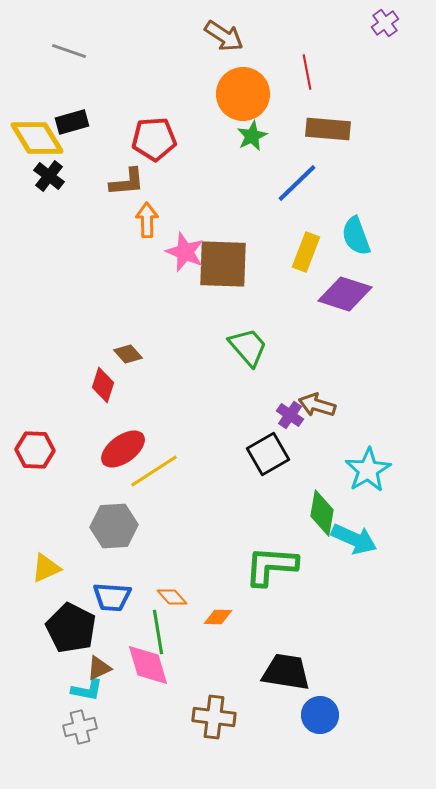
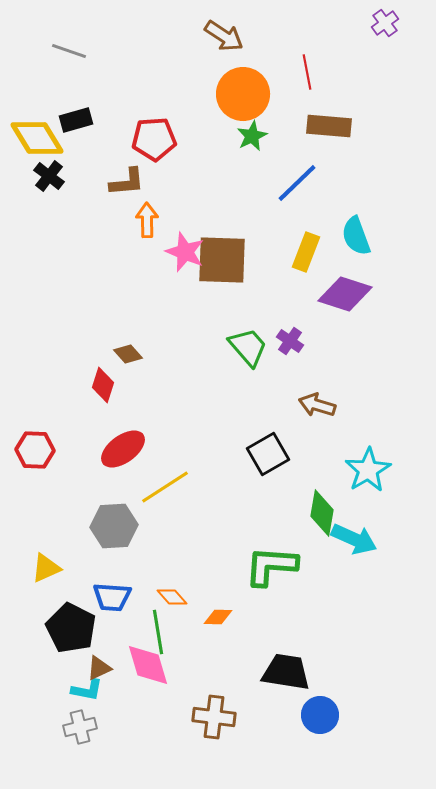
black rectangle at (72, 122): moved 4 px right, 2 px up
brown rectangle at (328, 129): moved 1 px right, 3 px up
brown square at (223, 264): moved 1 px left, 4 px up
purple cross at (290, 415): moved 74 px up
yellow line at (154, 471): moved 11 px right, 16 px down
